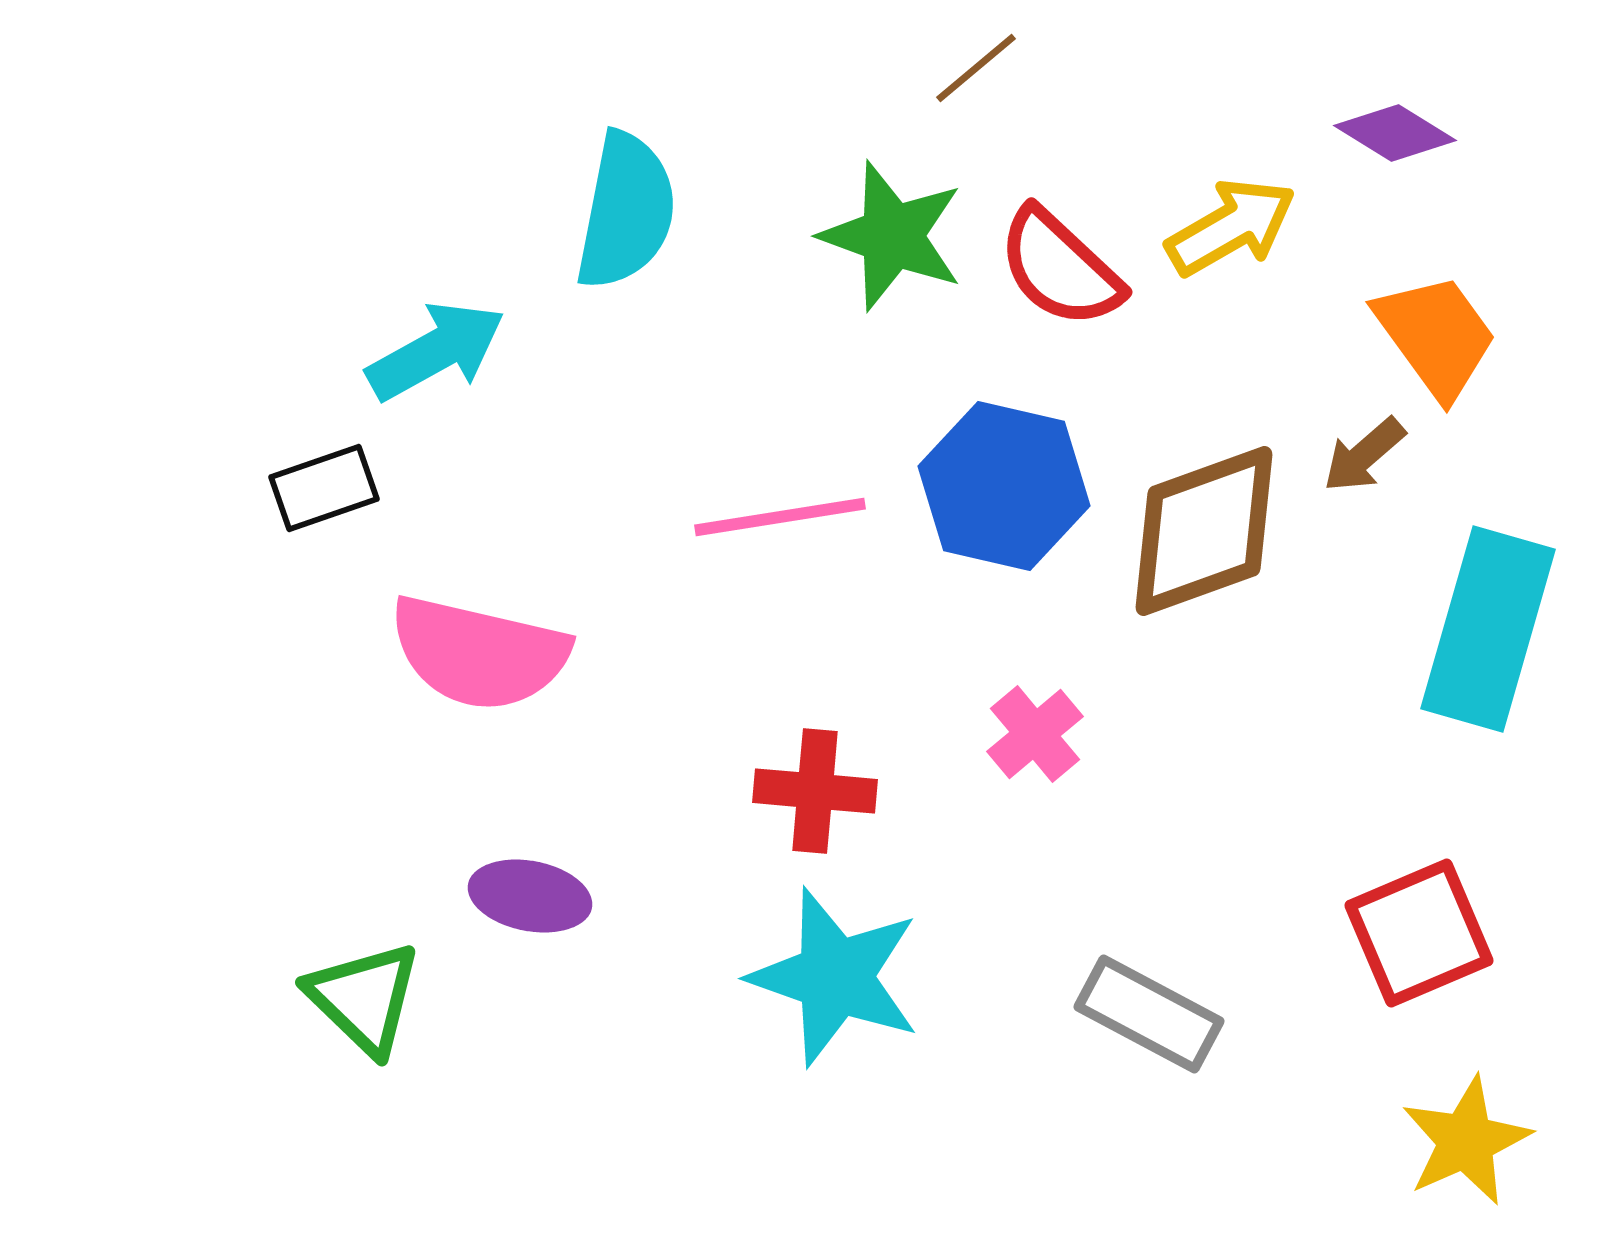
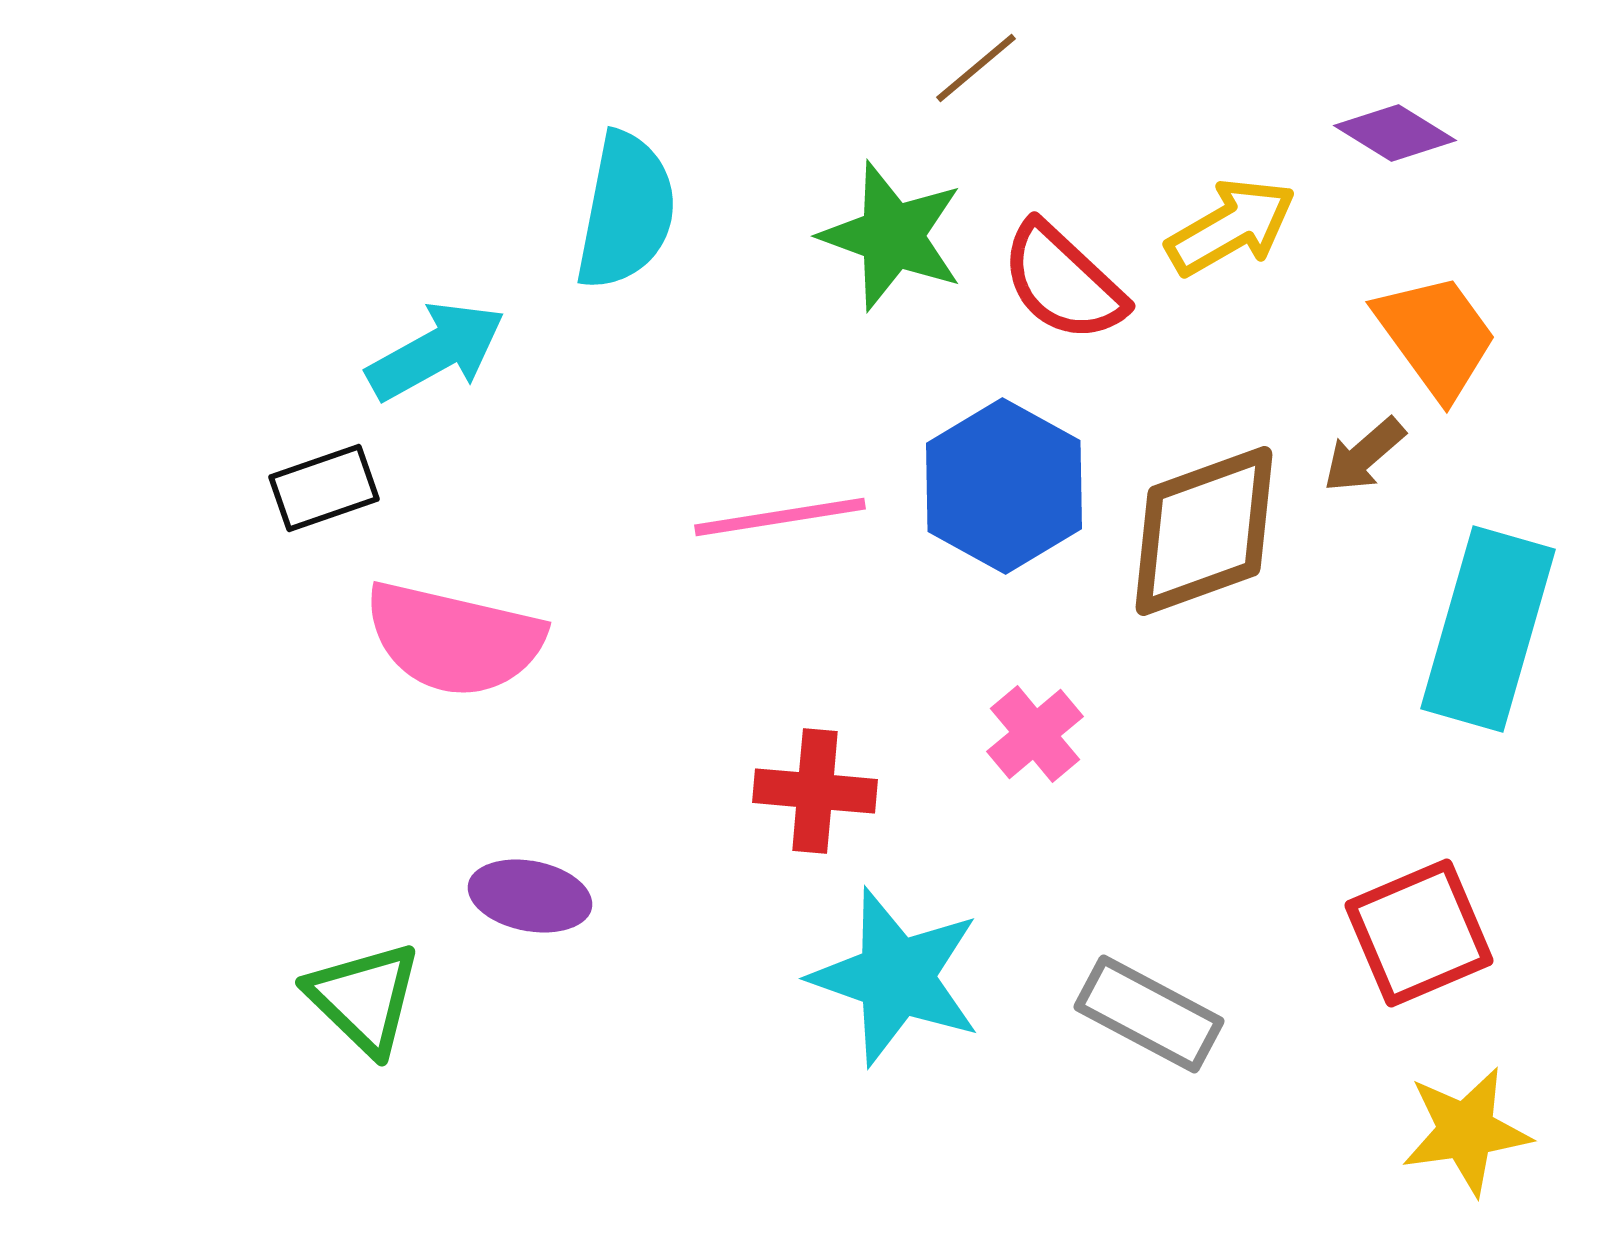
red semicircle: moved 3 px right, 14 px down
blue hexagon: rotated 16 degrees clockwise
pink semicircle: moved 25 px left, 14 px up
cyan star: moved 61 px right
yellow star: moved 10 px up; rotated 16 degrees clockwise
